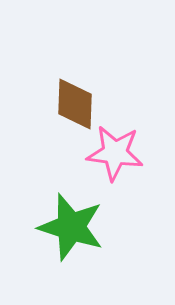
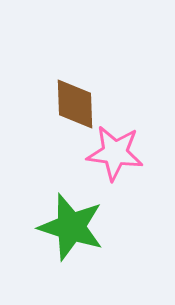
brown diamond: rotated 4 degrees counterclockwise
